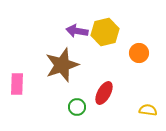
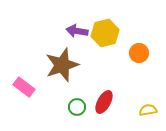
yellow hexagon: moved 1 px down
pink rectangle: moved 7 px right, 3 px down; rotated 55 degrees counterclockwise
red ellipse: moved 9 px down
yellow semicircle: rotated 18 degrees counterclockwise
